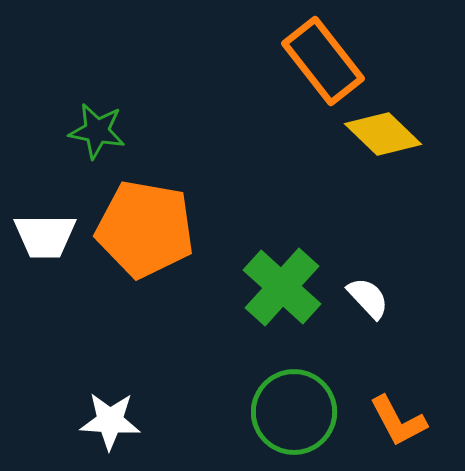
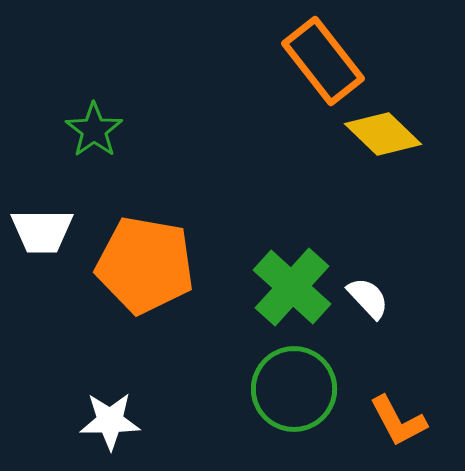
green star: moved 3 px left, 1 px up; rotated 26 degrees clockwise
orange pentagon: moved 36 px down
white trapezoid: moved 3 px left, 5 px up
green cross: moved 10 px right
green circle: moved 23 px up
white star: rotated 4 degrees counterclockwise
